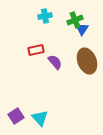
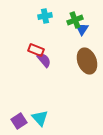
red rectangle: rotated 35 degrees clockwise
purple semicircle: moved 11 px left, 2 px up
purple square: moved 3 px right, 5 px down
